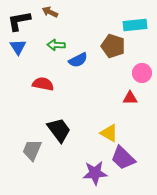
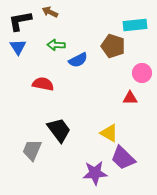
black L-shape: moved 1 px right
